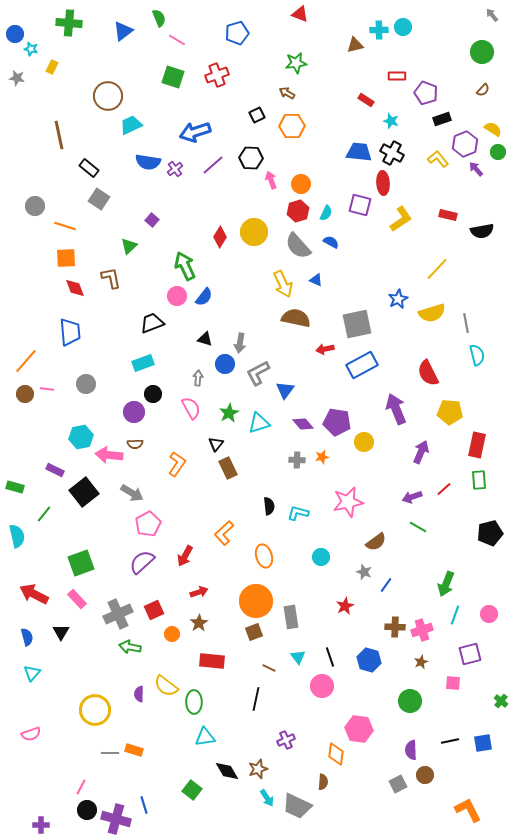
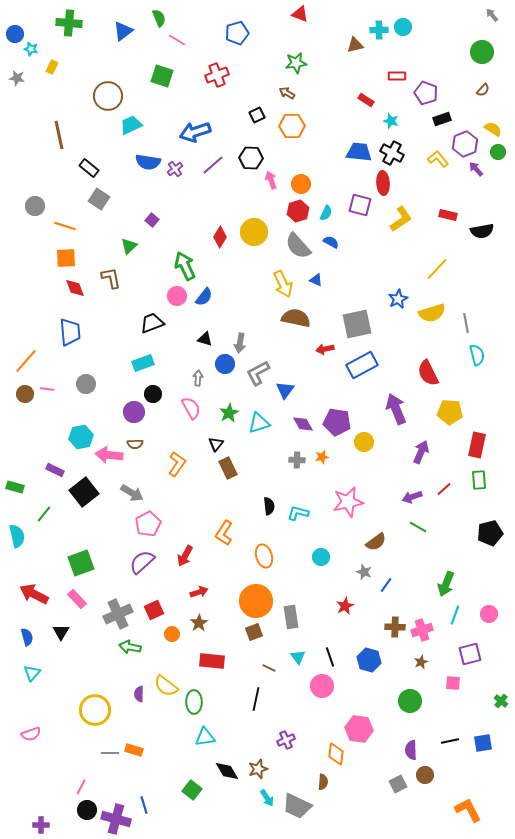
green square at (173, 77): moved 11 px left, 1 px up
purple diamond at (303, 424): rotated 10 degrees clockwise
orange L-shape at (224, 533): rotated 15 degrees counterclockwise
